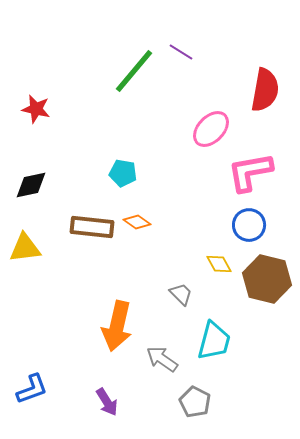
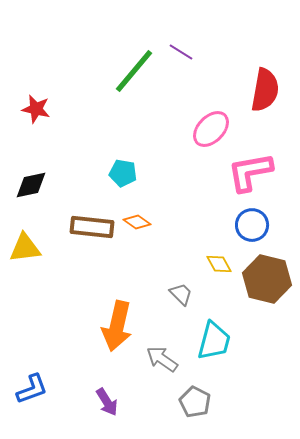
blue circle: moved 3 px right
